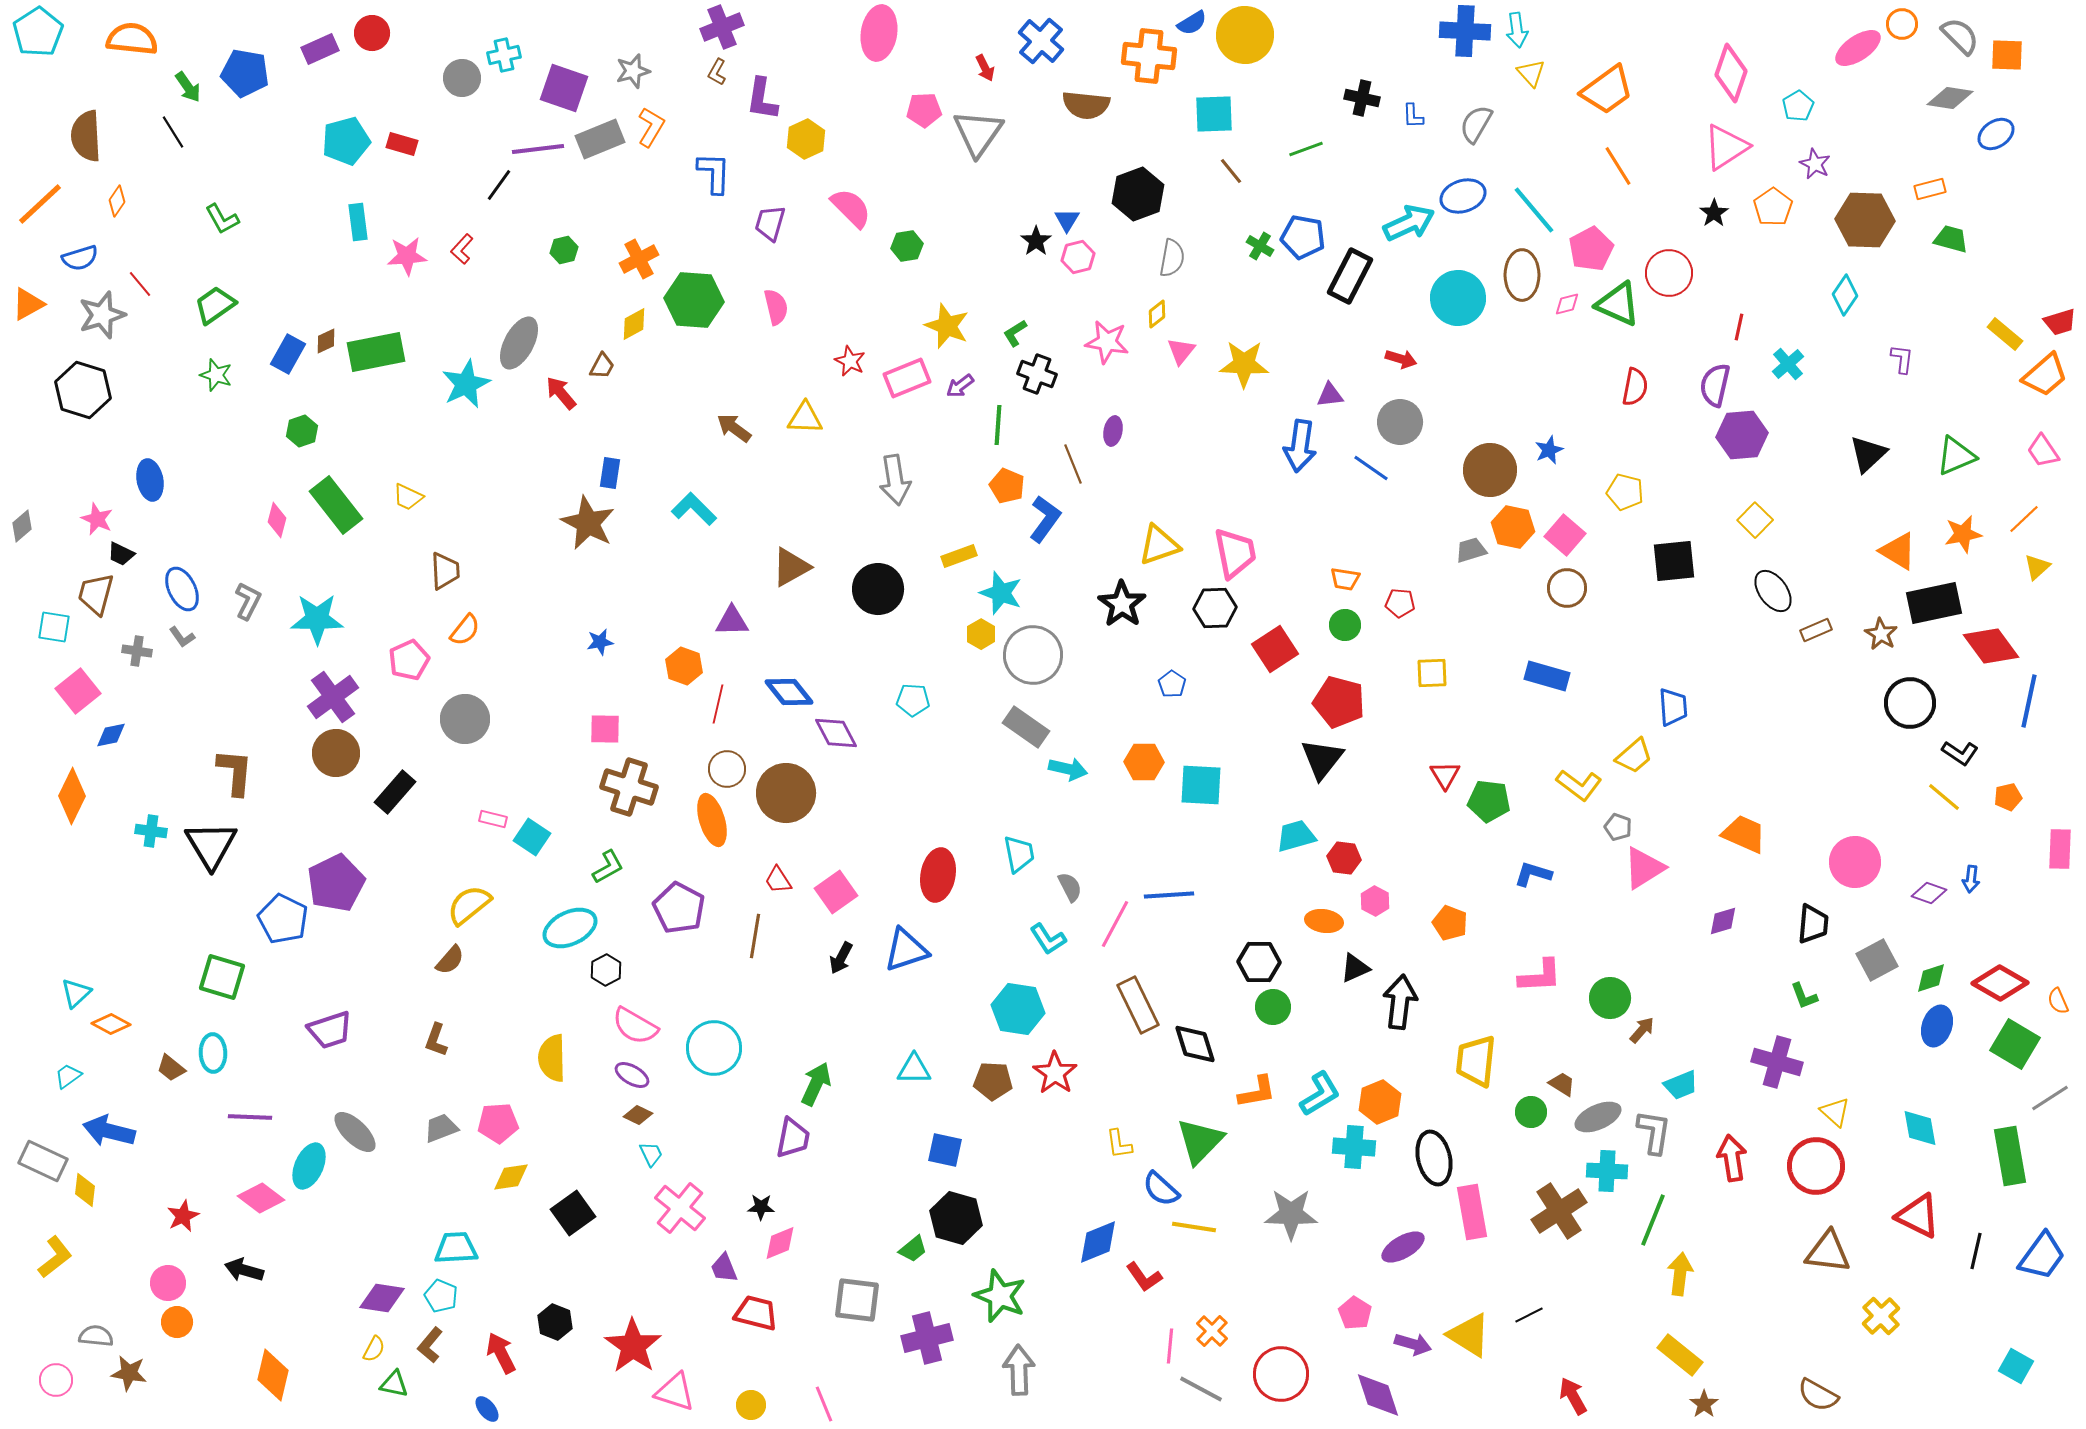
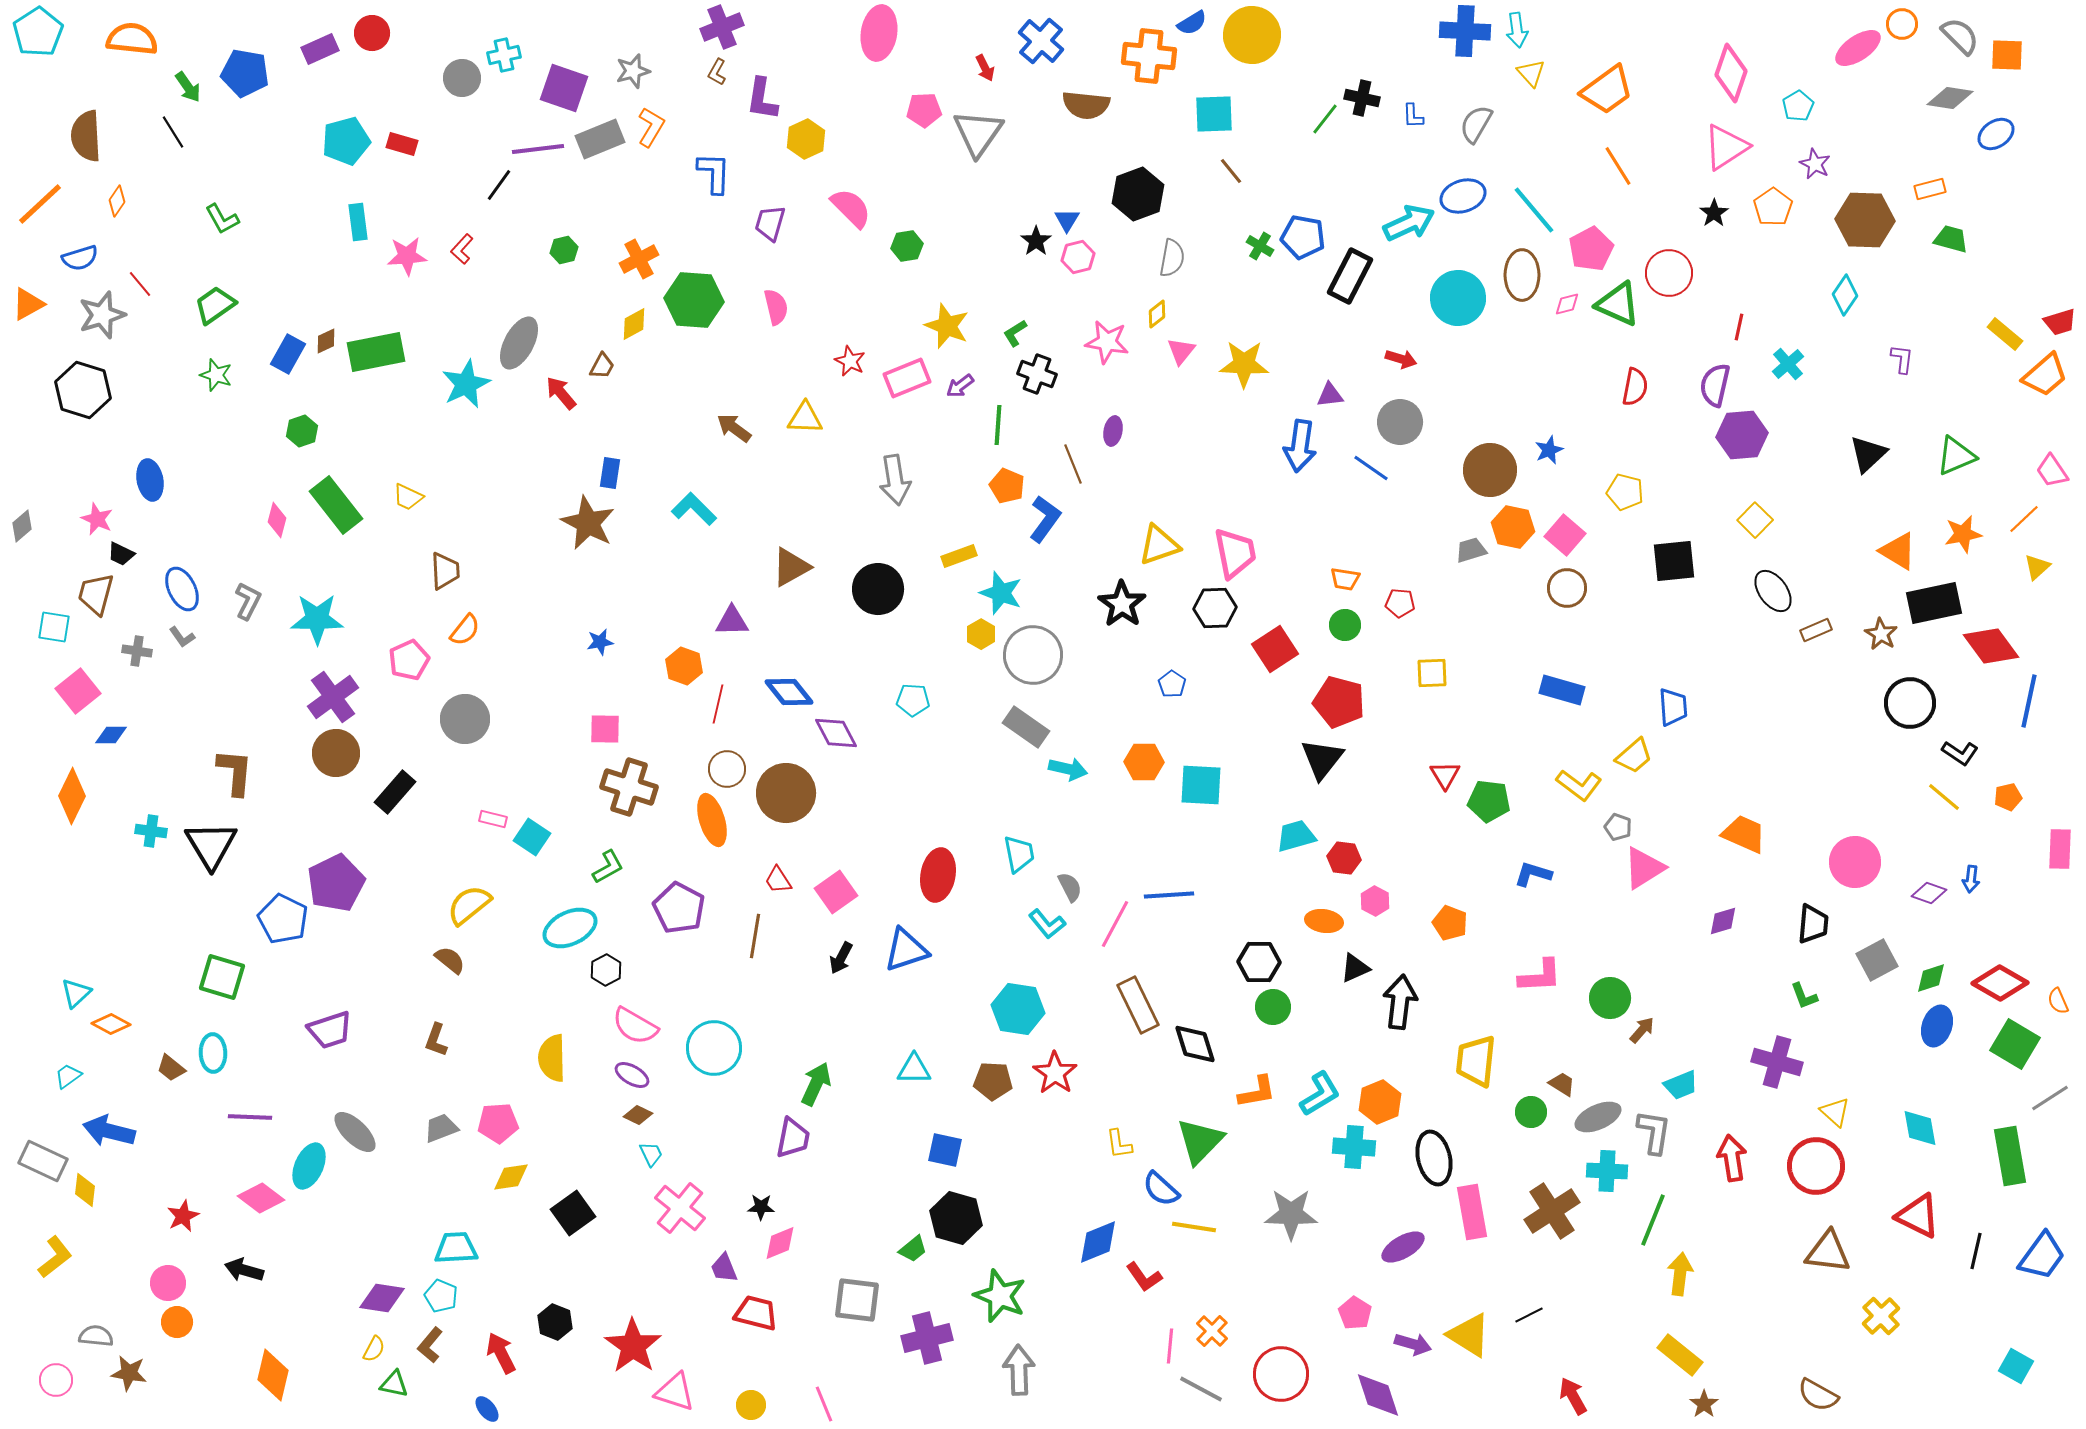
yellow circle at (1245, 35): moved 7 px right
green line at (1306, 149): moved 19 px right, 30 px up; rotated 32 degrees counterclockwise
pink trapezoid at (2043, 451): moved 9 px right, 20 px down
blue rectangle at (1547, 676): moved 15 px right, 14 px down
blue diamond at (111, 735): rotated 12 degrees clockwise
cyan L-shape at (1048, 939): moved 1 px left, 15 px up; rotated 6 degrees counterclockwise
brown semicircle at (450, 960): rotated 92 degrees counterclockwise
brown cross at (1559, 1211): moved 7 px left
